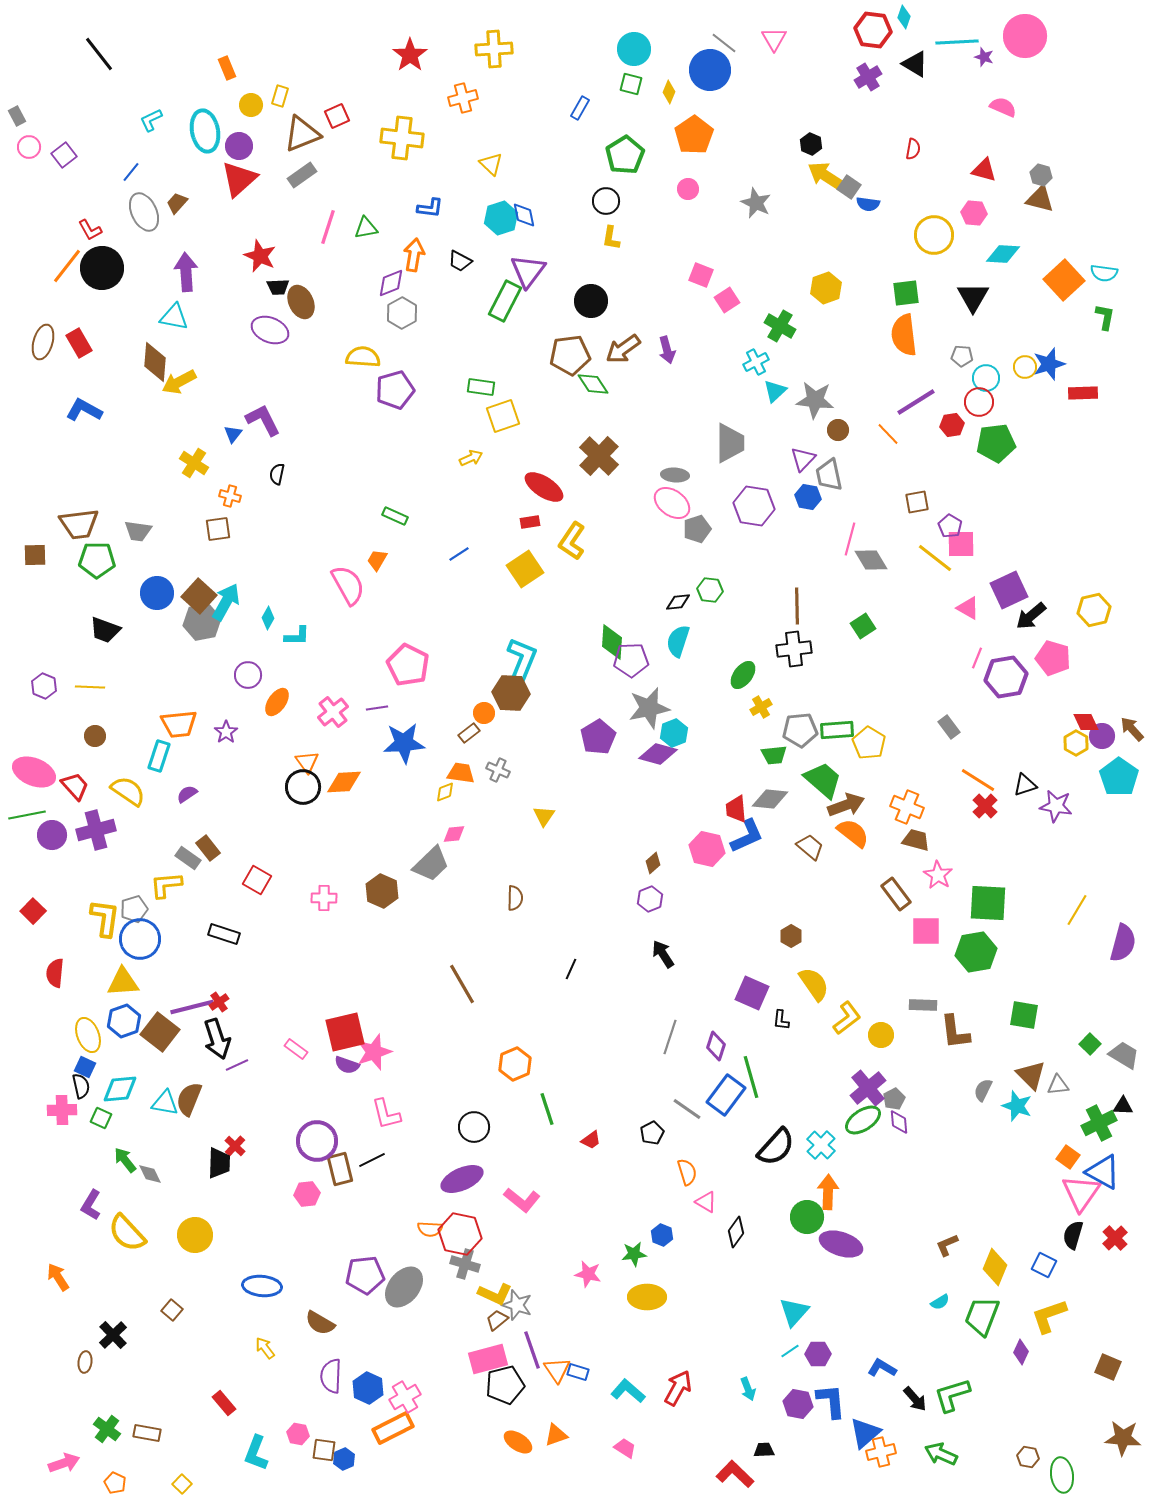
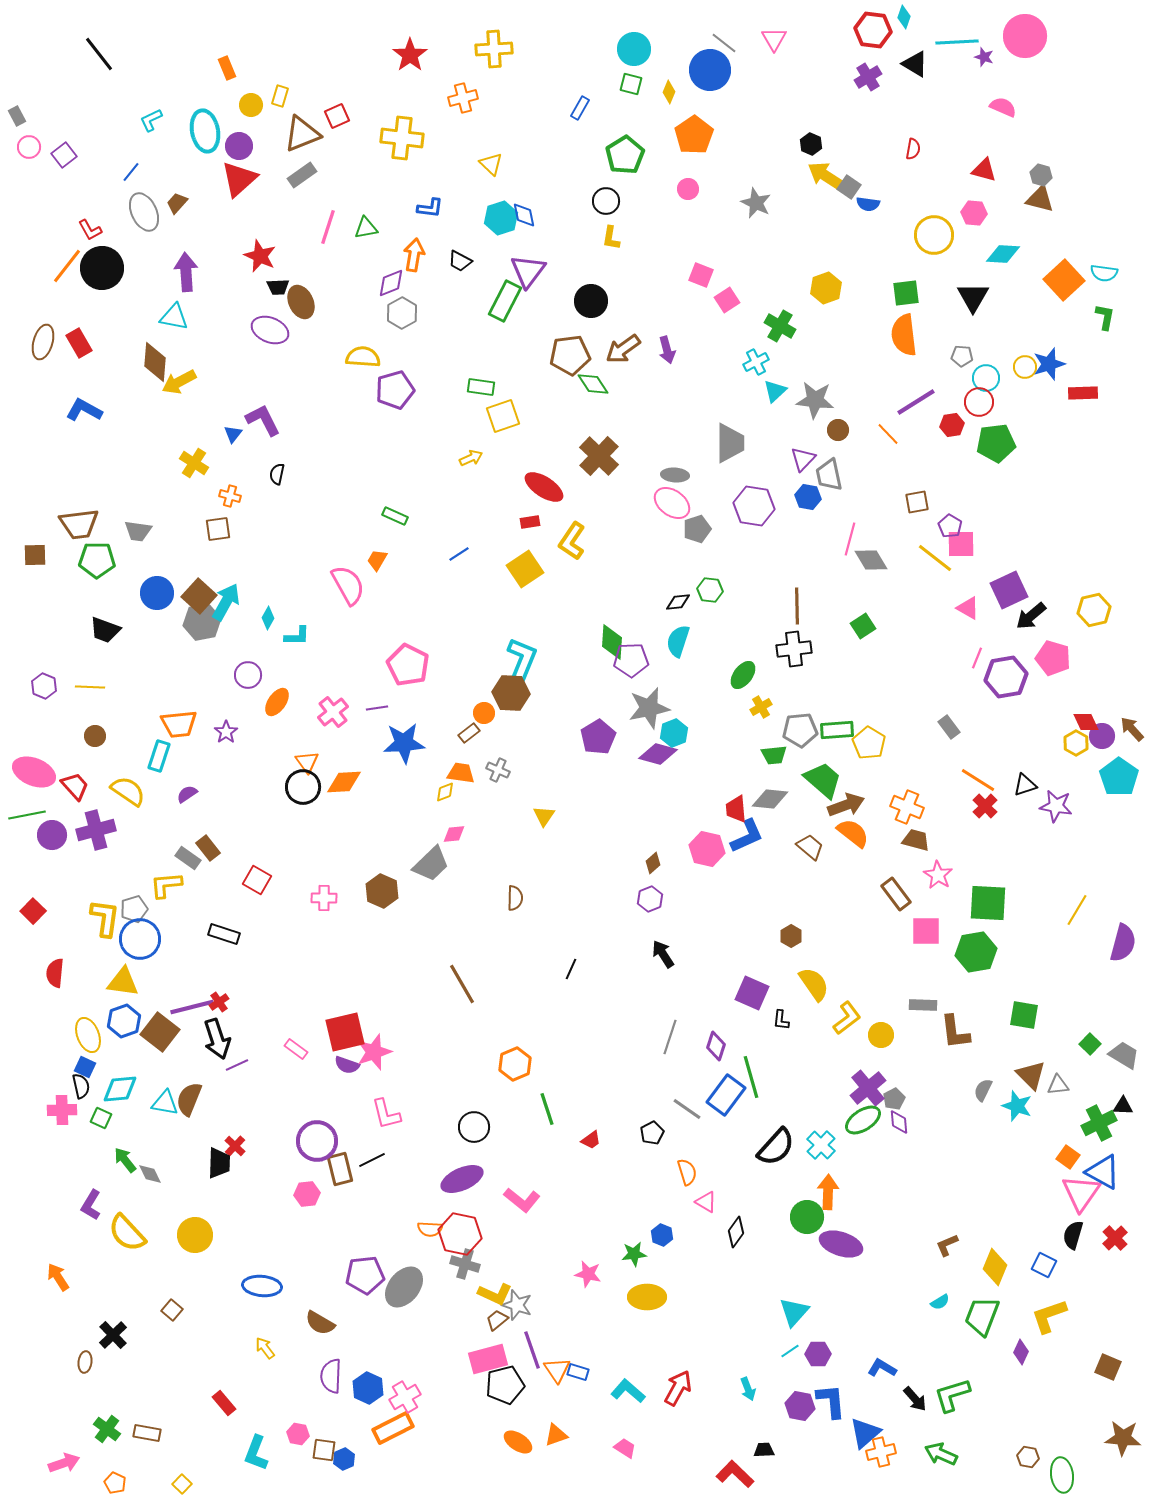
yellow triangle at (123, 982): rotated 12 degrees clockwise
purple hexagon at (798, 1404): moved 2 px right, 2 px down
